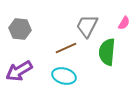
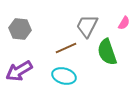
green semicircle: rotated 24 degrees counterclockwise
